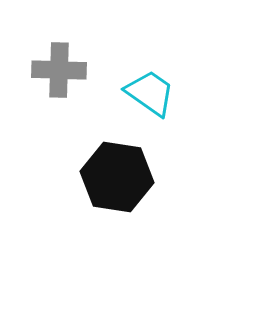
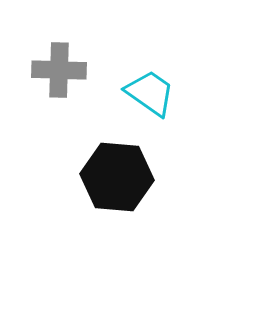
black hexagon: rotated 4 degrees counterclockwise
